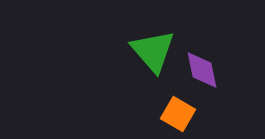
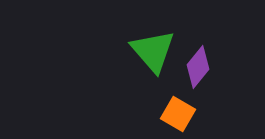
purple diamond: moved 4 px left, 3 px up; rotated 51 degrees clockwise
